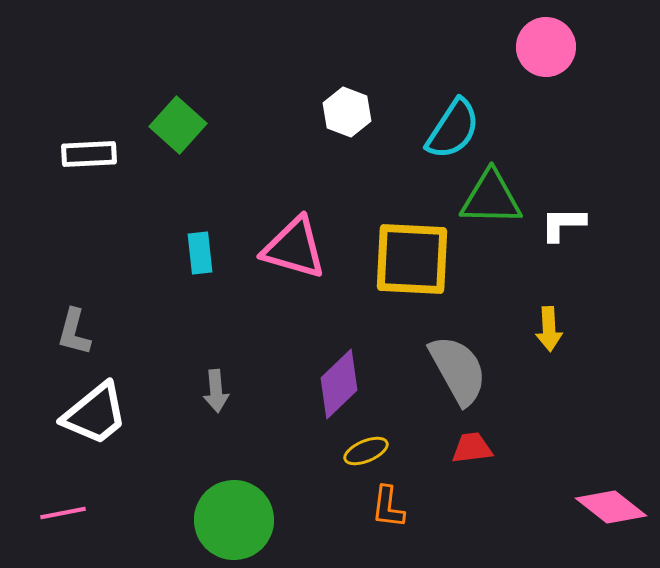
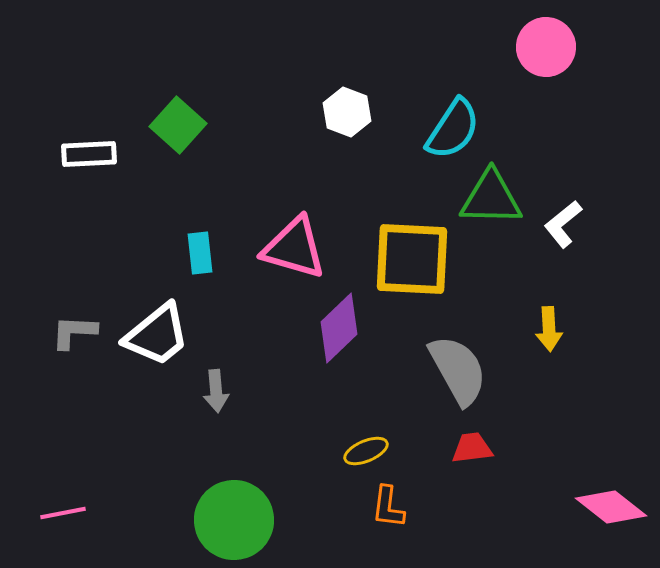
white L-shape: rotated 39 degrees counterclockwise
gray L-shape: rotated 78 degrees clockwise
purple diamond: moved 56 px up
white trapezoid: moved 62 px right, 79 px up
